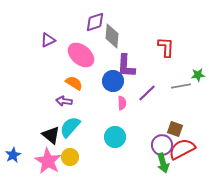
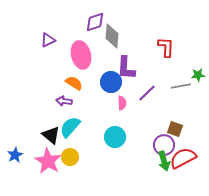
pink ellipse: rotated 36 degrees clockwise
purple L-shape: moved 2 px down
blue circle: moved 2 px left, 1 px down
purple circle: moved 2 px right
red semicircle: moved 1 px right, 9 px down
blue star: moved 2 px right
green arrow: moved 1 px right, 2 px up
